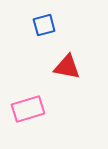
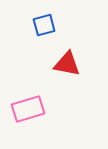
red triangle: moved 3 px up
